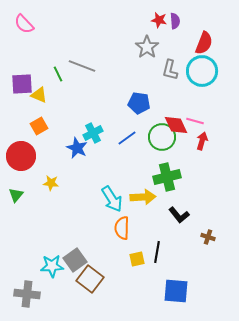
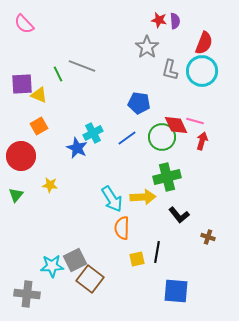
yellow star: moved 1 px left, 2 px down
gray square: rotated 10 degrees clockwise
